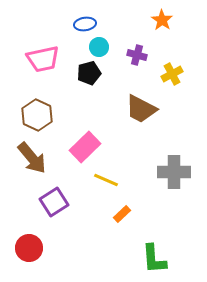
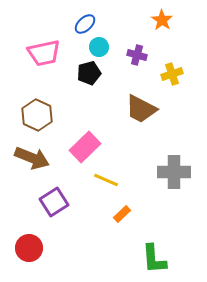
blue ellipse: rotated 35 degrees counterclockwise
pink trapezoid: moved 1 px right, 6 px up
yellow cross: rotated 10 degrees clockwise
brown arrow: rotated 28 degrees counterclockwise
